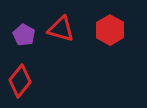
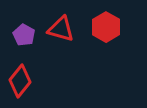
red hexagon: moved 4 px left, 3 px up
